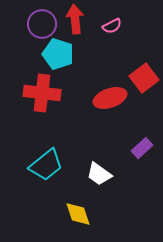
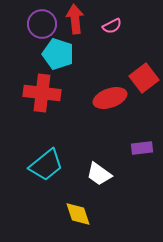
purple rectangle: rotated 35 degrees clockwise
